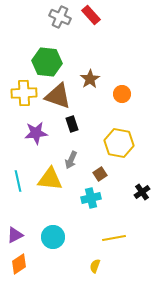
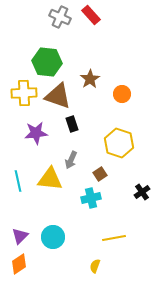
yellow hexagon: rotated 8 degrees clockwise
purple triangle: moved 5 px right, 1 px down; rotated 18 degrees counterclockwise
